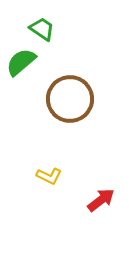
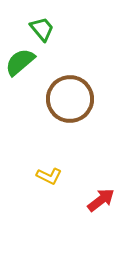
green trapezoid: rotated 16 degrees clockwise
green semicircle: moved 1 px left
